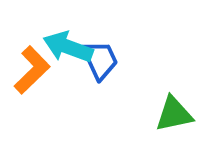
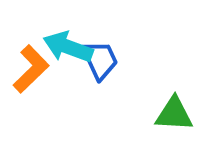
orange L-shape: moved 1 px left, 1 px up
green triangle: rotated 15 degrees clockwise
